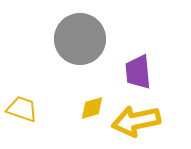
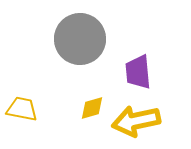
yellow trapezoid: rotated 8 degrees counterclockwise
